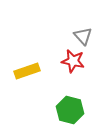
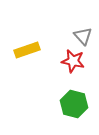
yellow rectangle: moved 21 px up
green hexagon: moved 4 px right, 6 px up
